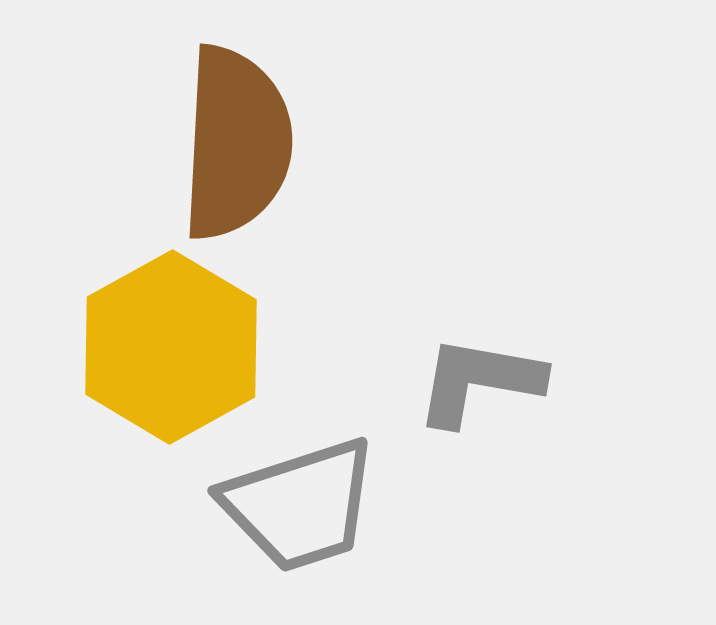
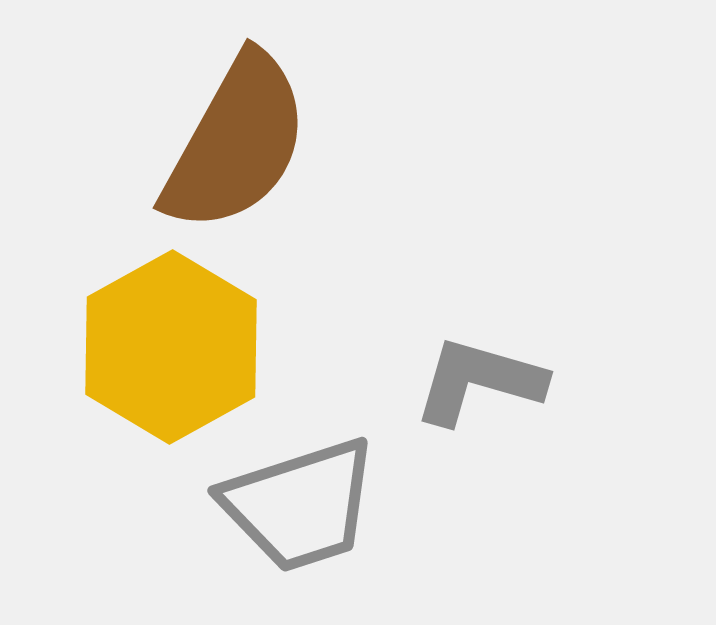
brown semicircle: rotated 26 degrees clockwise
gray L-shape: rotated 6 degrees clockwise
